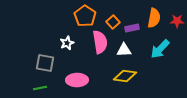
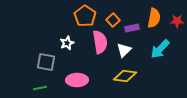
orange square: moved 2 px up
white triangle: rotated 42 degrees counterclockwise
gray square: moved 1 px right, 1 px up
